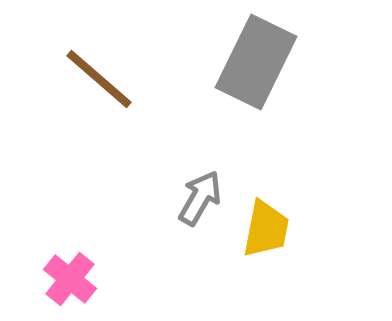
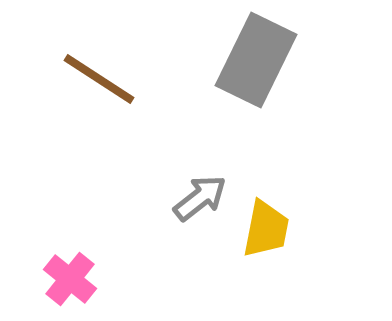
gray rectangle: moved 2 px up
brown line: rotated 8 degrees counterclockwise
gray arrow: rotated 22 degrees clockwise
